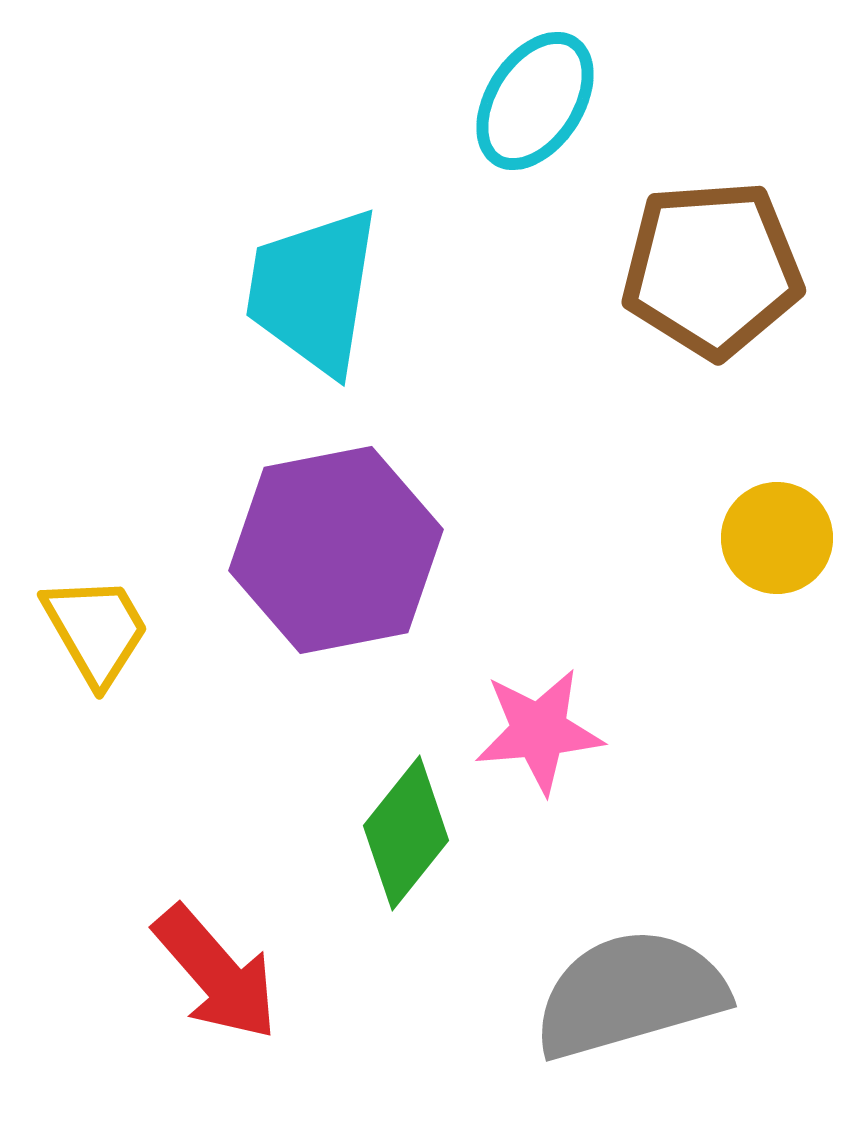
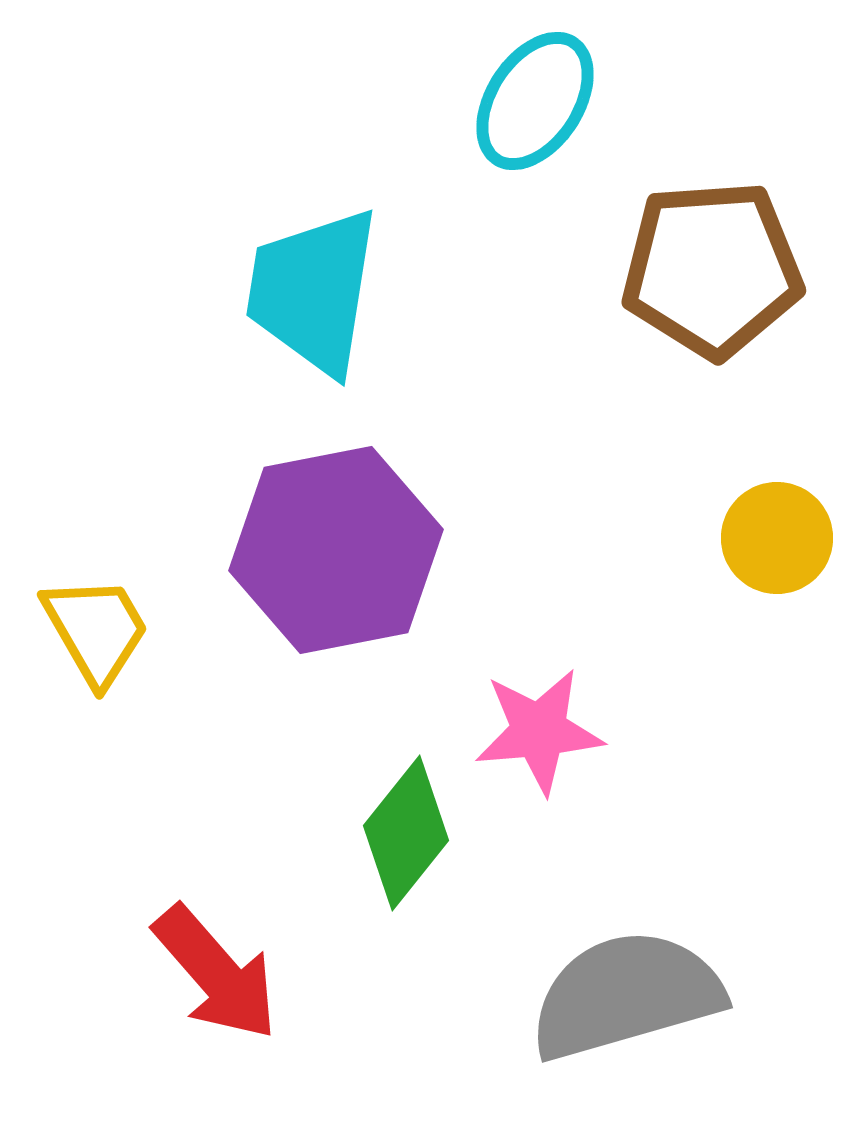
gray semicircle: moved 4 px left, 1 px down
